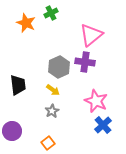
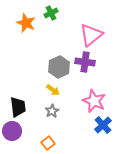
black trapezoid: moved 22 px down
pink star: moved 2 px left
